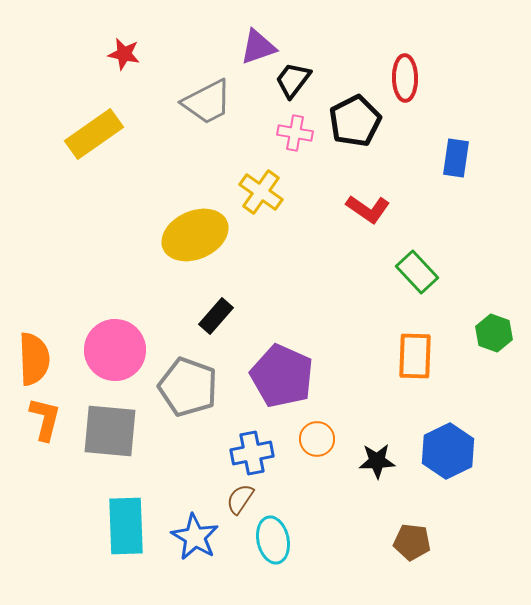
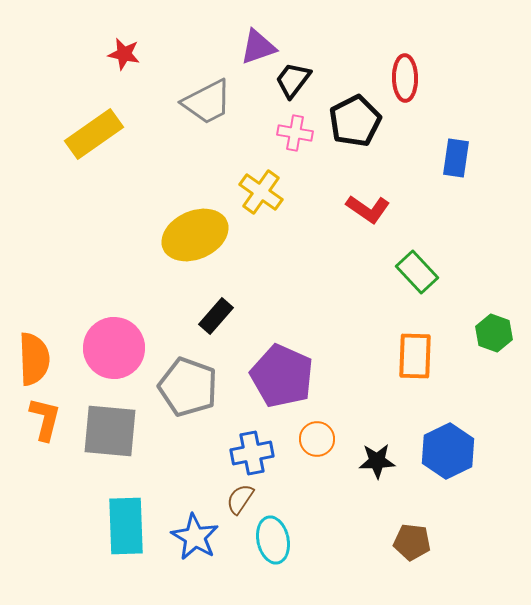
pink circle: moved 1 px left, 2 px up
